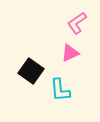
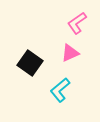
black square: moved 1 px left, 8 px up
cyan L-shape: rotated 55 degrees clockwise
